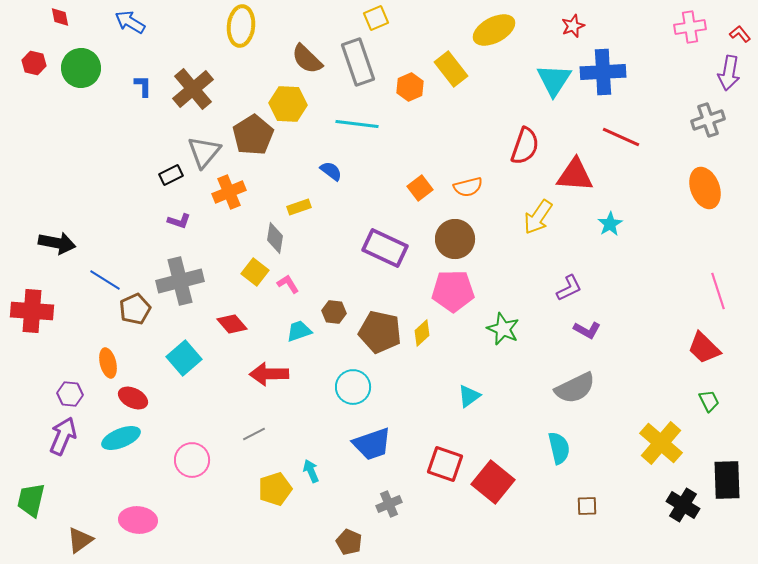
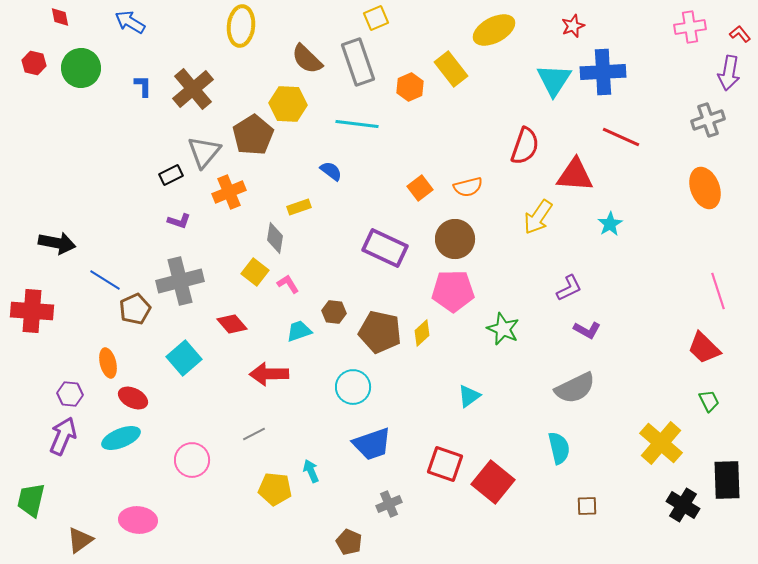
yellow pentagon at (275, 489): rotated 24 degrees clockwise
